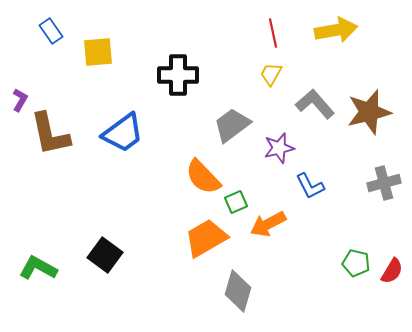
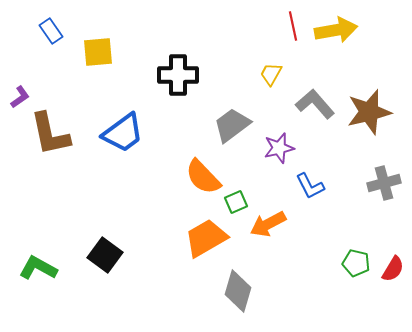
red line: moved 20 px right, 7 px up
purple L-shape: moved 3 px up; rotated 25 degrees clockwise
red semicircle: moved 1 px right, 2 px up
